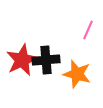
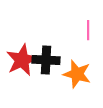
pink line: rotated 24 degrees counterclockwise
black cross: rotated 8 degrees clockwise
